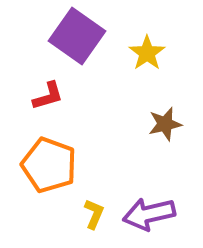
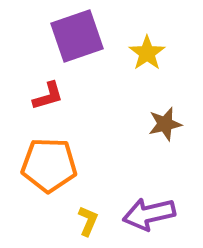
purple square: rotated 36 degrees clockwise
orange pentagon: rotated 18 degrees counterclockwise
yellow L-shape: moved 6 px left, 7 px down
